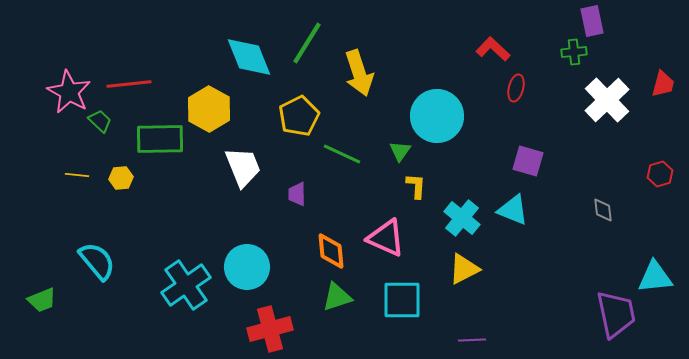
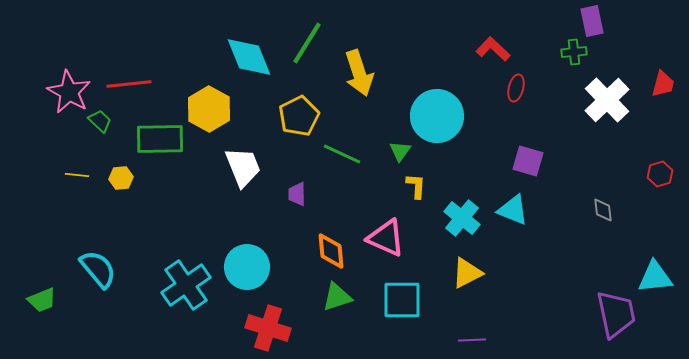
cyan semicircle at (97, 261): moved 1 px right, 8 px down
yellow triangle at (464, 269): moved 3 px right, 4 px down
red cross at (270, 329): moved 2 px left, 1 px up; rotated 33 degrees clockwise
